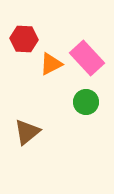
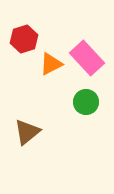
red hexagon: rotated 20 degrees counterclockwise
